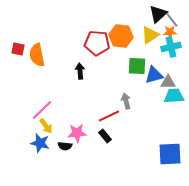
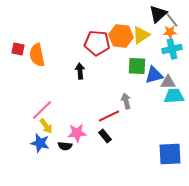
yellow triangle: moved 9 px left
cyan cross: moved 1 px right, 2 px down
